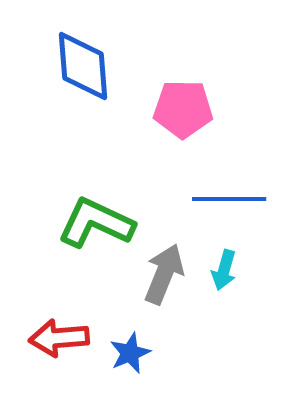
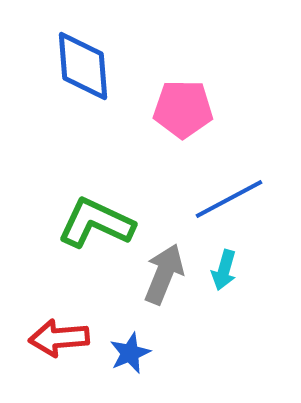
blue line: rotated 28 degrees counterclockwise
